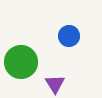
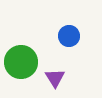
purple triangle: moved 6 px up
